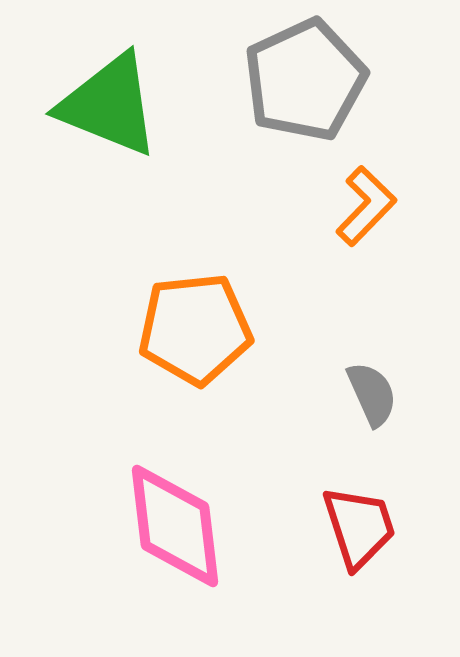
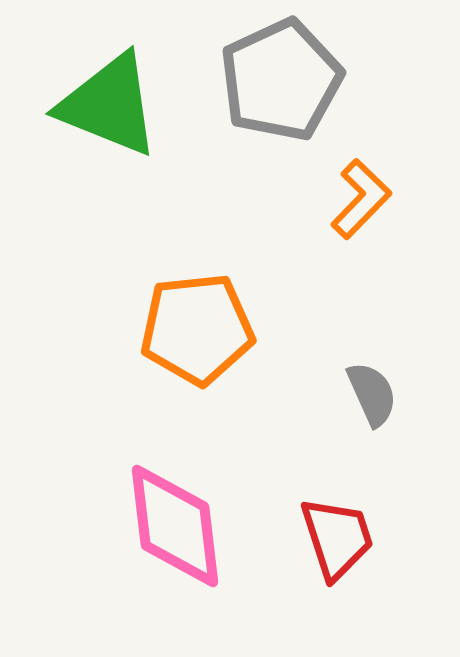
gray pentagon: moved 24 px left
orange L-shape: moved 5 px left, 7 px up
orange pentagon: moved 2 px right
red trapezoid: moved 22 px left, 11 px down
